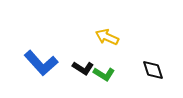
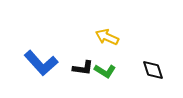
black L-shape: rotated 25 degrees counterclockwise
green L-shape: moved 1 px right, 3 px up
